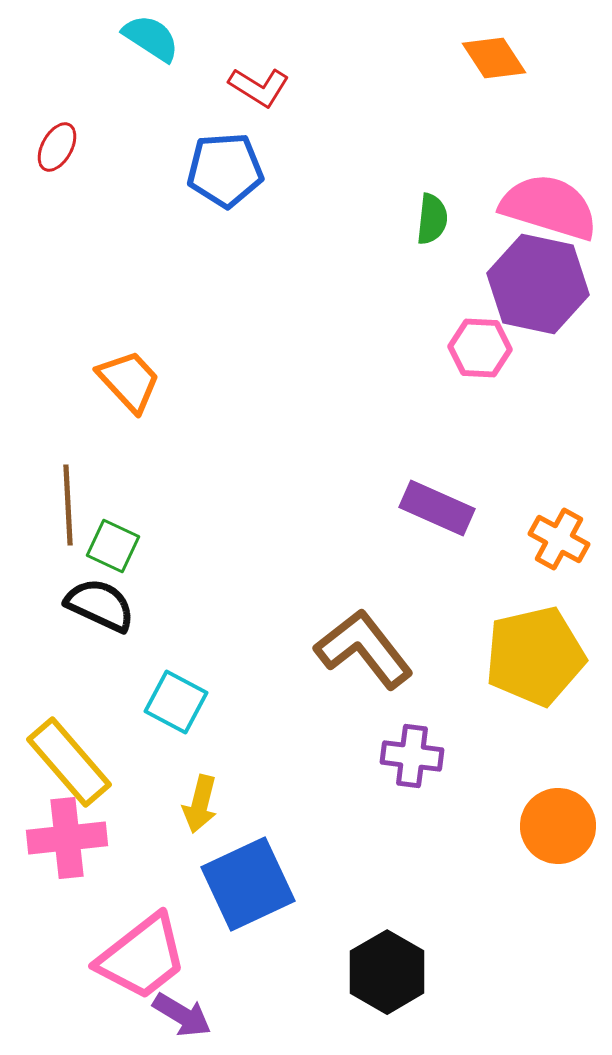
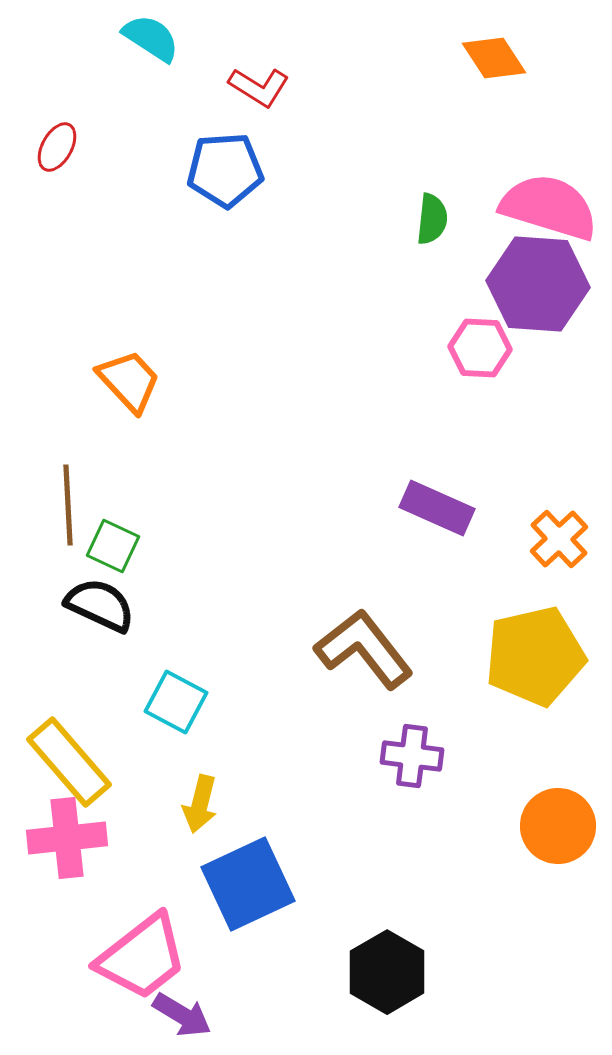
purple hexagon: rotated 8 degrees counterclockwise
orange cross: rotated 18 degrees clockwise
